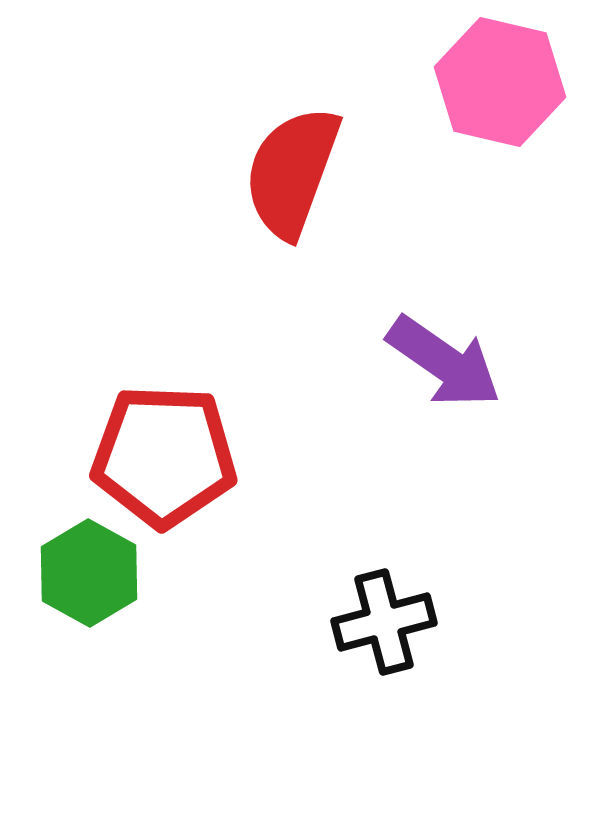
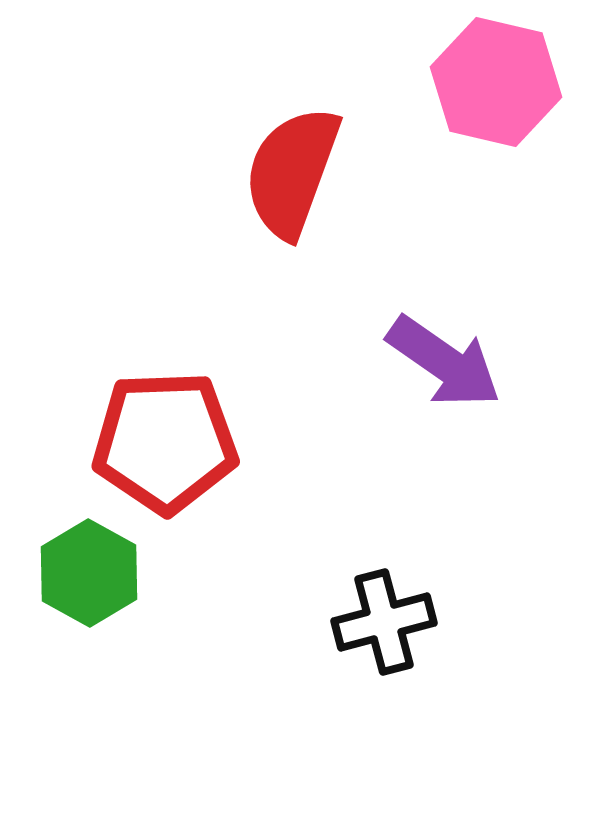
pink hexagon: moved 4 px left
red pentagon: moved 1 px right, 14 px up; rotated 4 degrees counterclockwise
